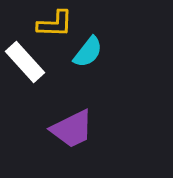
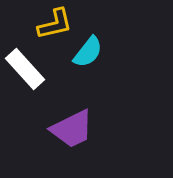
yellow L-shape: rotated 15 degrees counterclockwise
white rectangle: moved 7 px down
